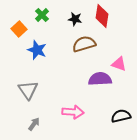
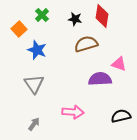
brown semicircle: moved 2 px right
gray triangle: moved 6 px right, 6 px up
